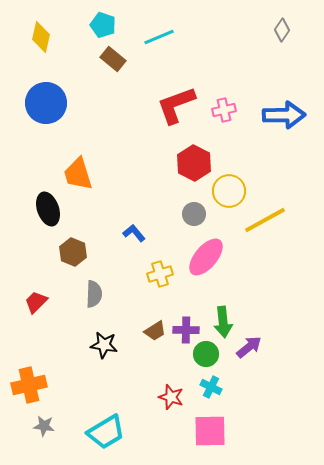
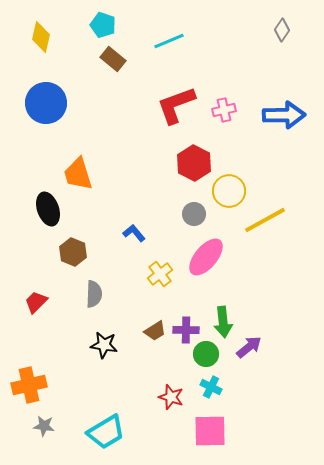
cyan line: moved 10 px right, 4 px down
yellow cross: rotated 20 degrees counterclockwise
